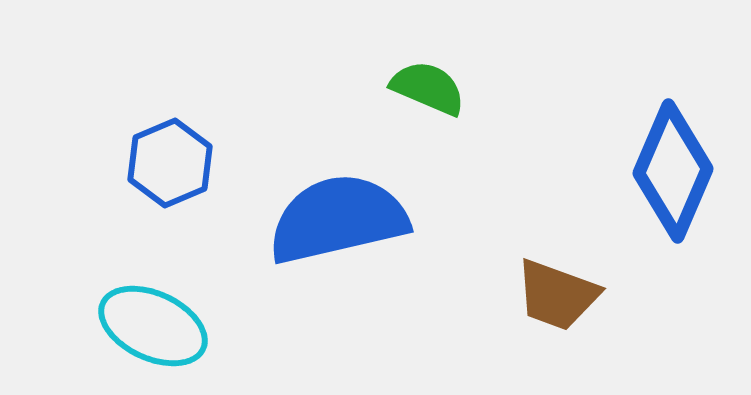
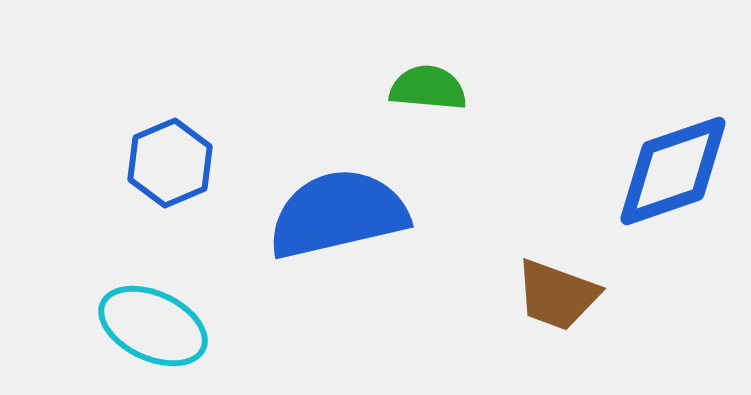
green semicircle: rotated 18 degrees counterclockwise
blue diamond: rotated 48 degrees clockwise
blue semicircle: moved 5 px up
